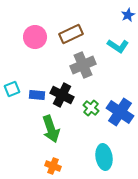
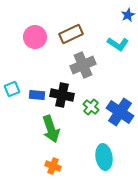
cyan L-shape: moved 2 px up
black cross: rotated 15 degrees counterclockwise
green cross: moved 1 px up
